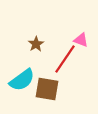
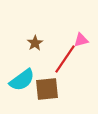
pink triangle: rotated 35 degrees counterclockwise
brown star: moved 1 px left, 1 px up
brown square: rotated 15 degrees counterclockwise
